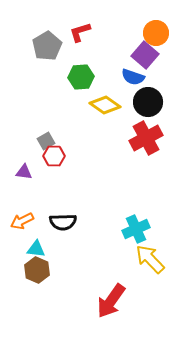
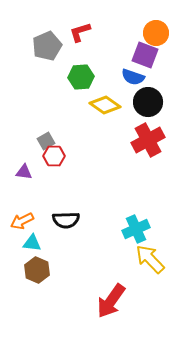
gray pentagon: rotated 8 degrees clockwise
purple square: rotated 20 degrees counterclockwise
red cross: moved 2 px right, 2 px down
black semicircle: moved 3 px right, 2 px up
cyan triangle: moved 4 px left, 6 px up
